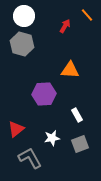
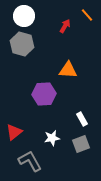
orange triangle: moved 2 px left
white rectangle: moved 5 px right, 4 px down
red triangle: moved 2 px left, 3 px down
gray square: moved 1 px right
gray L-shape: moved 3 px down
